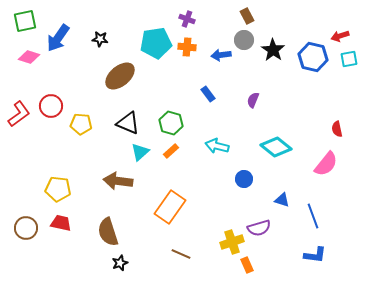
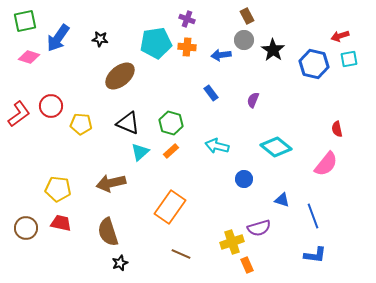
blue hexagon at (313, 57): moved 1 px right, 7 px down
blue rectangle at (208, 94): moved 3 px right, 1 px up
brown arrow at (118, 181): moved 7 px left, 2 px down; rotated 20 degrees counterclockwise
